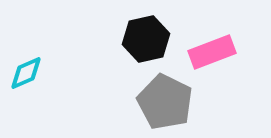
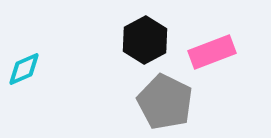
black hexagon: moved 1 px left, 1 px down; rotated 15 degrees counterclockwise
cyan diamond: moved 2 px left, 4 px up
